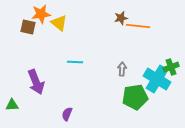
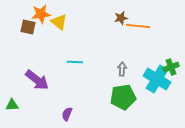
yellow triangle: moved 1 px up
purple arrow: moved 1 px right, 2 px up; rotated 30 degrees counterclockwise
green pentagon: moved 12 px left
